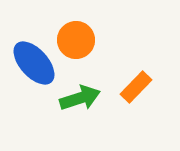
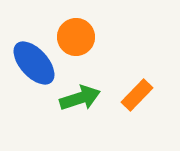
orange circle: moved 3 px up
orange rectangle: moved 1 px right, 8 px down
